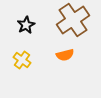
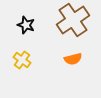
black star: rotated 24 degrees counterclockwise
orange semicircle: moved 8 px right, 4 px down
